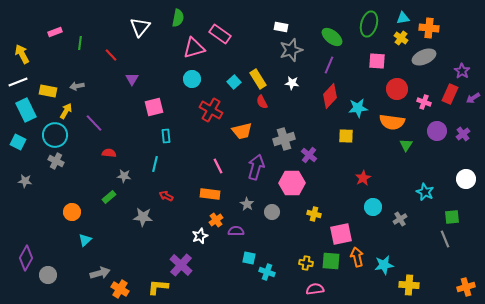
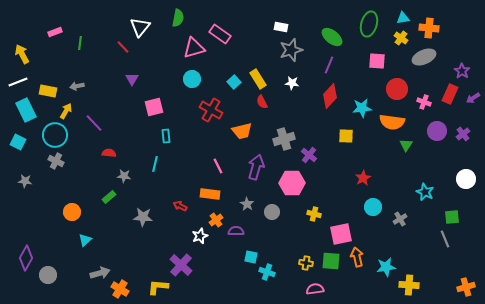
red line at (111, 55): moved 12 px right, 8 px up
cyan star at (358, 108): moved 4 px right
red arrow at (166, 196): moved 14 px right, 10 px down
cyan square at (249, 258): moved 2 px right, 1 px up
cyan star at (384, 265): moved 2 px right, 2 px down
